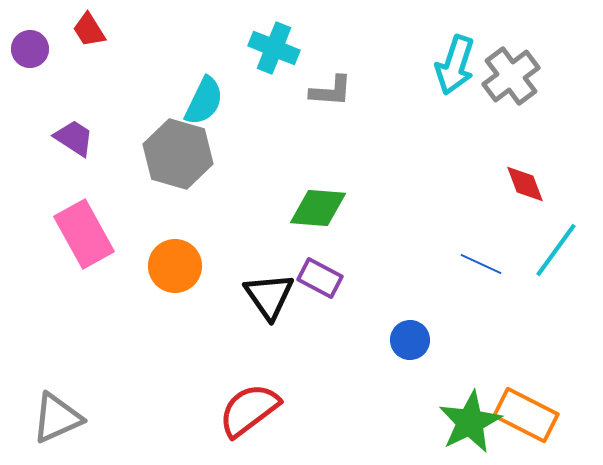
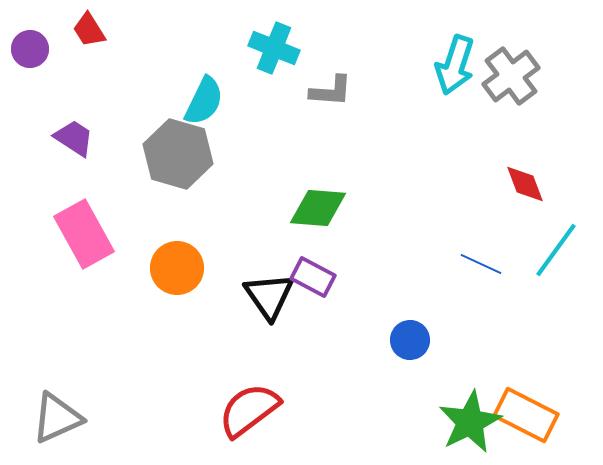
orange circle: moved 2 px right, 2 px down
purple rectangle: moved 7 px left, 1 px up
